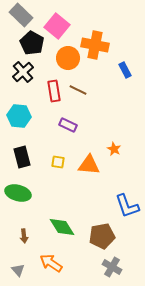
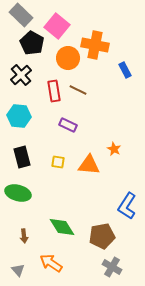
black cross: moved 2 px left, 3 px down
blue L-shape: rotated 52 degrees clockwise
